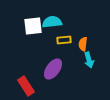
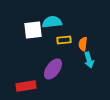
white square: moved 4 px down
red rectangle: rotated 66 degrees counterclockwise
